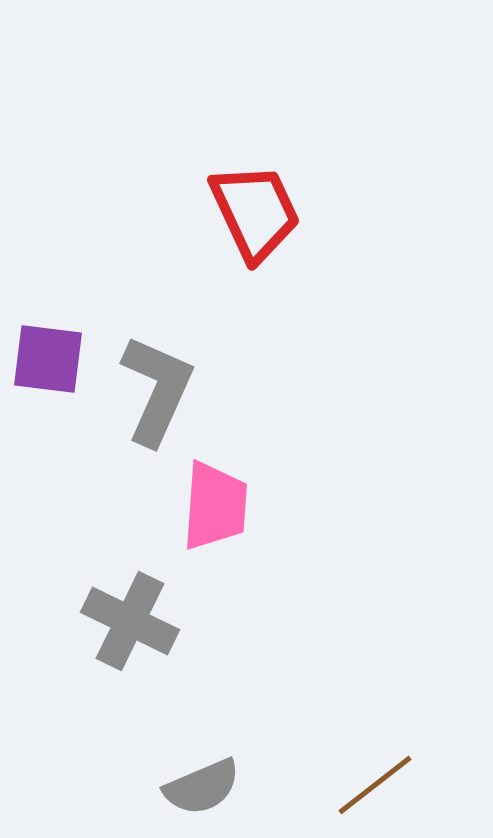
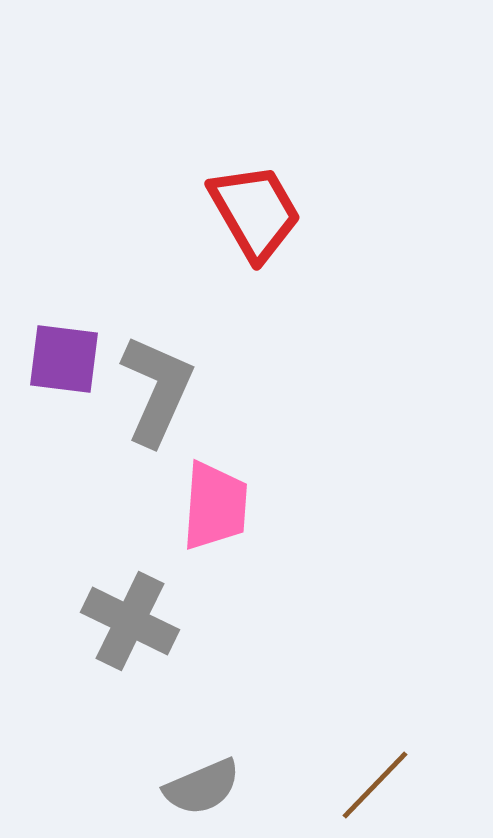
red trapezoid: rotated 5 degrees counterclockwise
purple square: moved 16 px right
brown line: rotated 8 degrees counterclockwise
